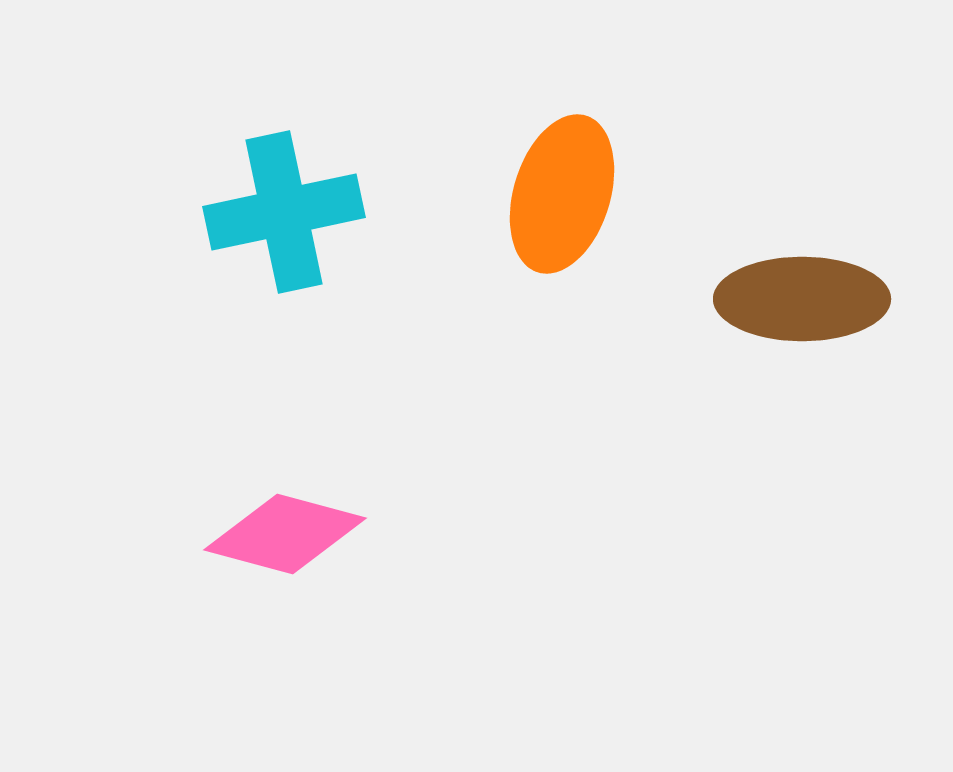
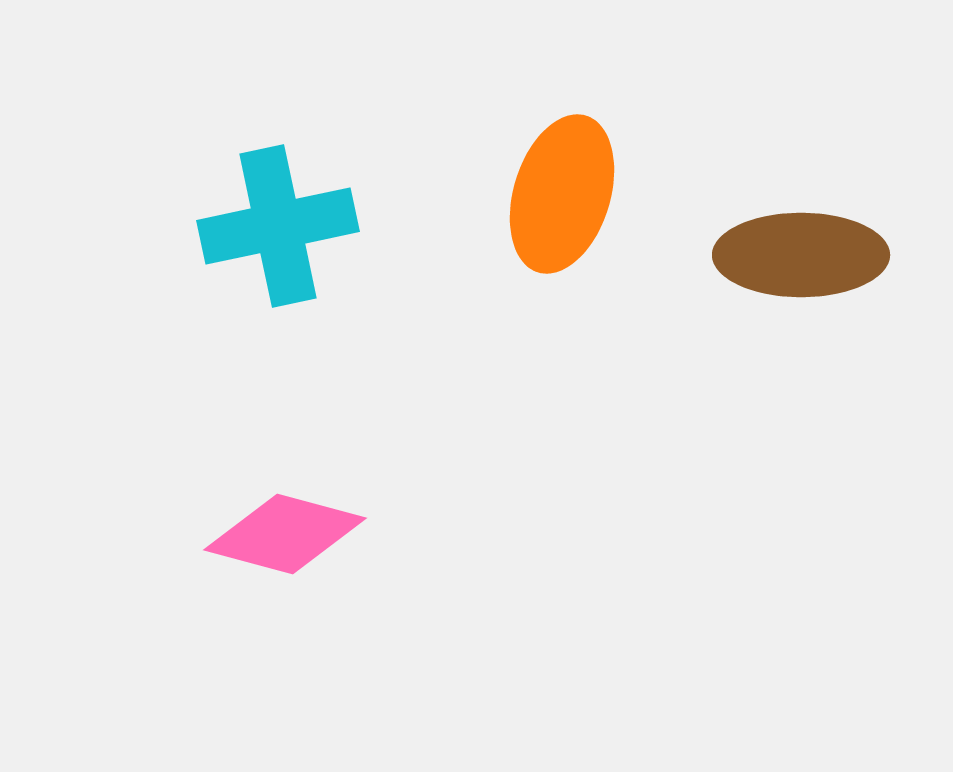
cyan cross: moved 6 px left, 14 px down
brown ellipse: moved 1 px left, 44 px up
